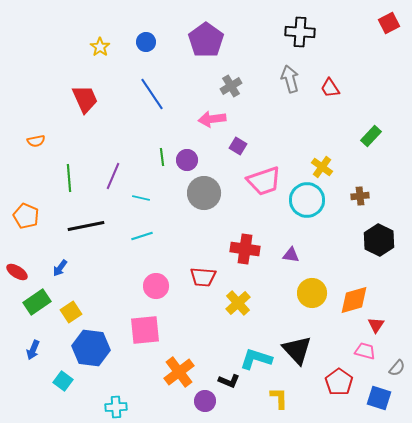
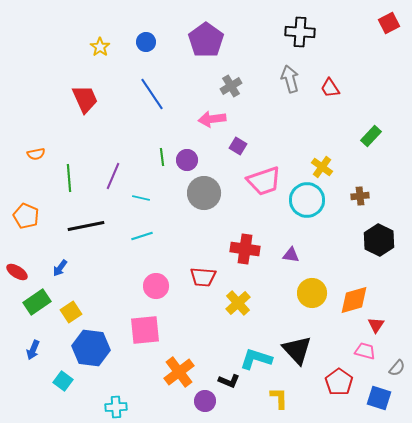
orange semicircle at (36, 141): moved 13 px down
